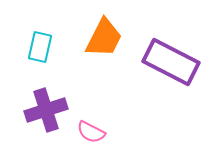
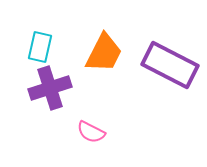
orange trapezoid: moved 15 px down
purple rectangle: moved 1 px left, 3 px down
purple cross: moved 4 px right, 22 px up
